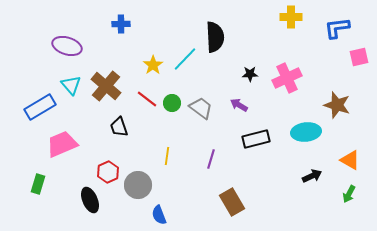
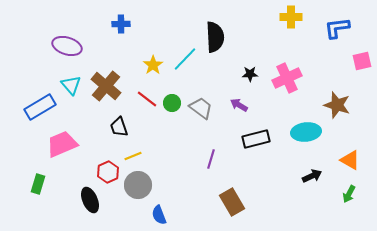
pink square: moved 3 px right, 4 px down
yellow line: moved 34 px left; rotated 60 degrees clockwise
